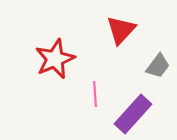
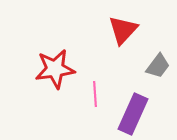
red triangle: moved 2 px right
red star: moved 10 px down; rotated 15 degrees clockwise
purple rectangle: rotated 18 degrees counterclockwise
